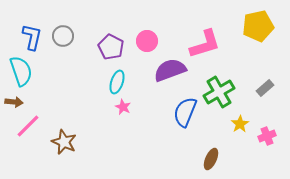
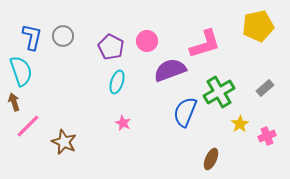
brown arrow: rotated 114 degrees counterclockwise
pink star: moved 16 px down
